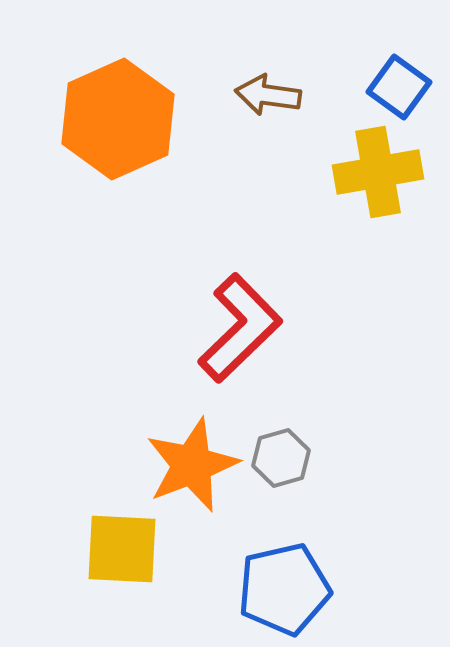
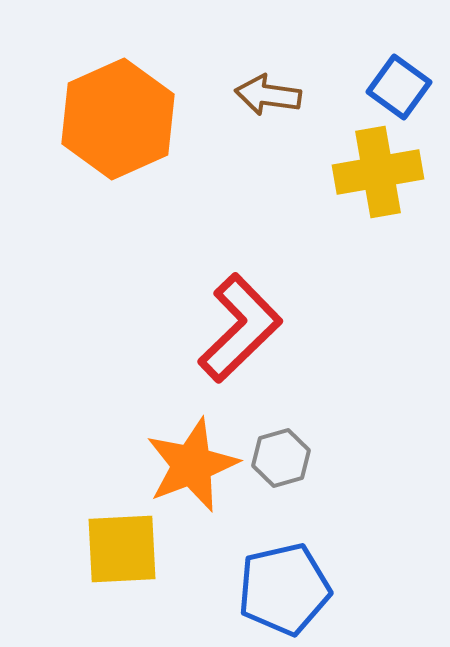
yellow square: rotated 6 degrees counterclockwise
